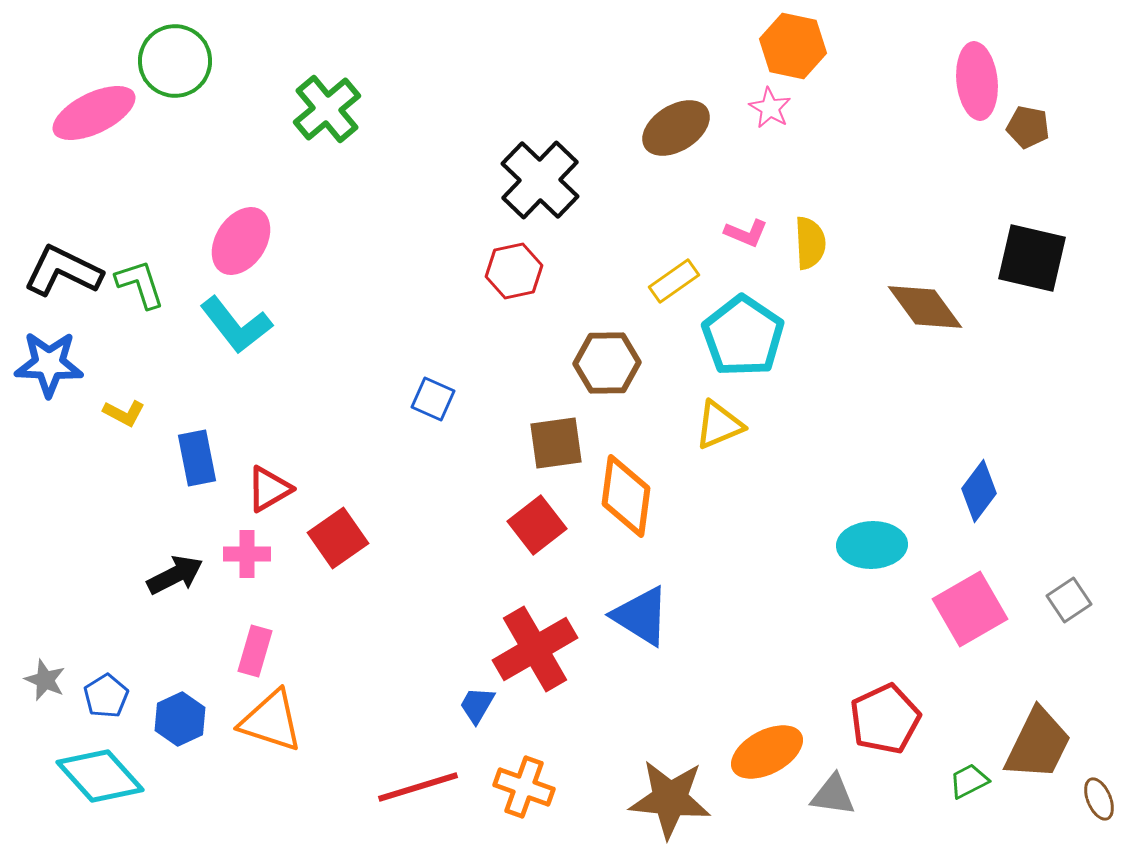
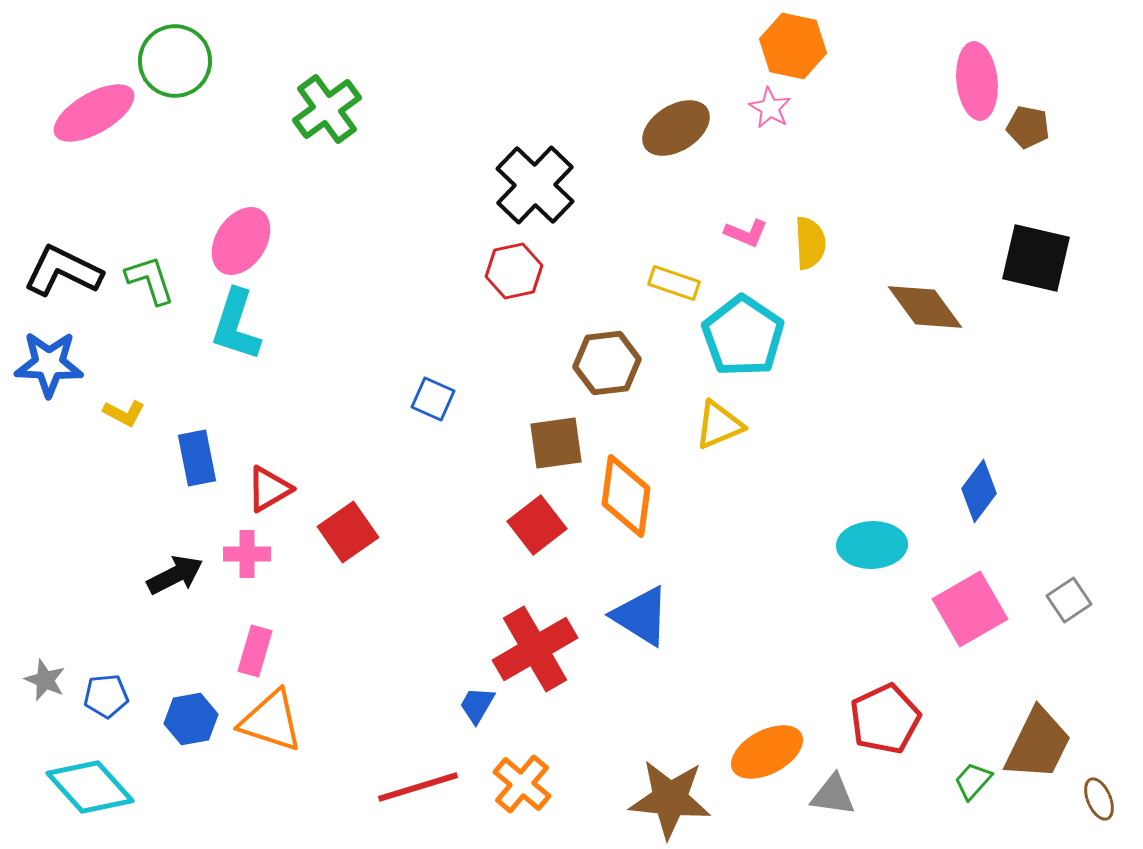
green cross at (327, 109): rotated 4 degrees clockwise
pink ellipse at (94, 113): rotated 4 degrees counterclockwise
black cross at (540, 180): moved 5 px left, 5 px down
black square at (1032, 258): moved 4 px right
yellow rectangle at (674, 281): moved 2 px down; rotated 54 degrees clockwise
green L-shape at (140, 284): moved 10 px right, 4 px up
cyan L-shape at (236, 325): rotated 56 degrees clockwise
brown hexagon at (607, 363): rotated 6 degrees counterclockwise
red square at (338, 538): moved 10 px right, 6 px up
blue pentagon at (106, 696): rotated 27 degrees clockwise
blue hexagon at (180, 719): moved 11 px right; rotated 15 degrees clockwise
cyan diamond at (100, 776): moved 10 px left, 11 px down
green trapezoid at (969, 781): moved 4 px right; rotated 21 degrees counterclockwise
orange cross at (524, 787): moved 2 px left, 3 px up; rotated 20 degrees clockwise
